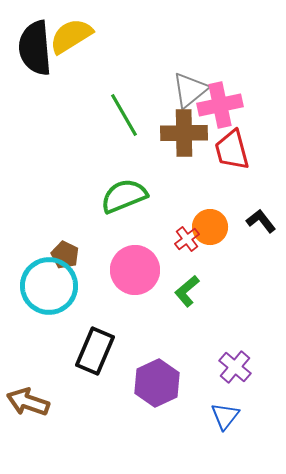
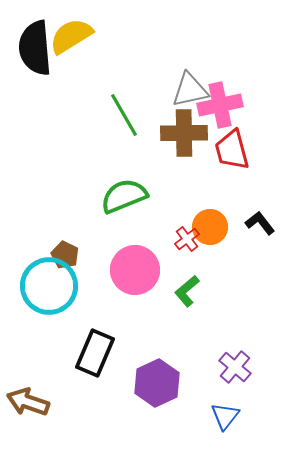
gray triangle: rotated 27 degrees clockwise
black L-shape: moved 1 px left, 2 px down
black rectangle: moved 2 px down
